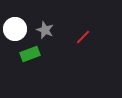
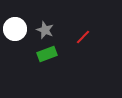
green rectangle: moved 17 px right
